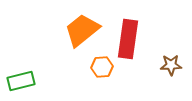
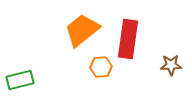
orange hexagon: moved 1 px left
green rectangle: moved 1 px left, 1 px up
